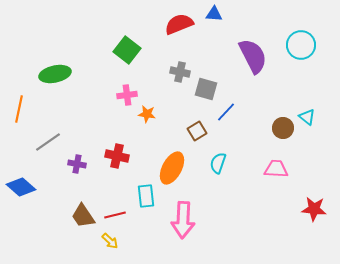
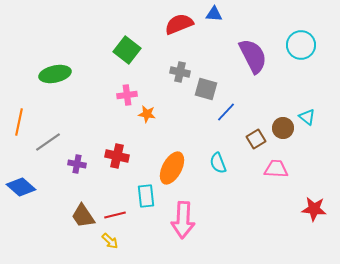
orange line: moved 13 px down
brown square: moved 59 px right, 8 px down
cyan semicircle: rotated 40 degrees counterclockwise
